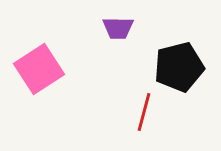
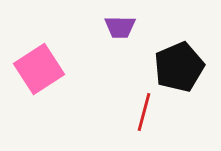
purple trapezoid: moved 2 px right, 1 px up
black pentagon: rotated 9 degrees counterclockwise
